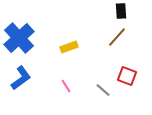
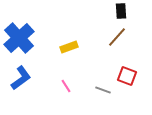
gray line: rotated 21 degrees counterclockwise
